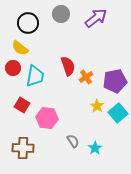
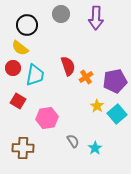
purple arrow: rotated 130 degrees clockwise
black circle: moved 1 px left, 2 px down
cyan trapezoid: moved 1 px up
red square: moved 4 px left, 4 px up
cyan square: moved 1 px left, 1 px down
pink hexagon: rotated 15 degrees counterclockwise
